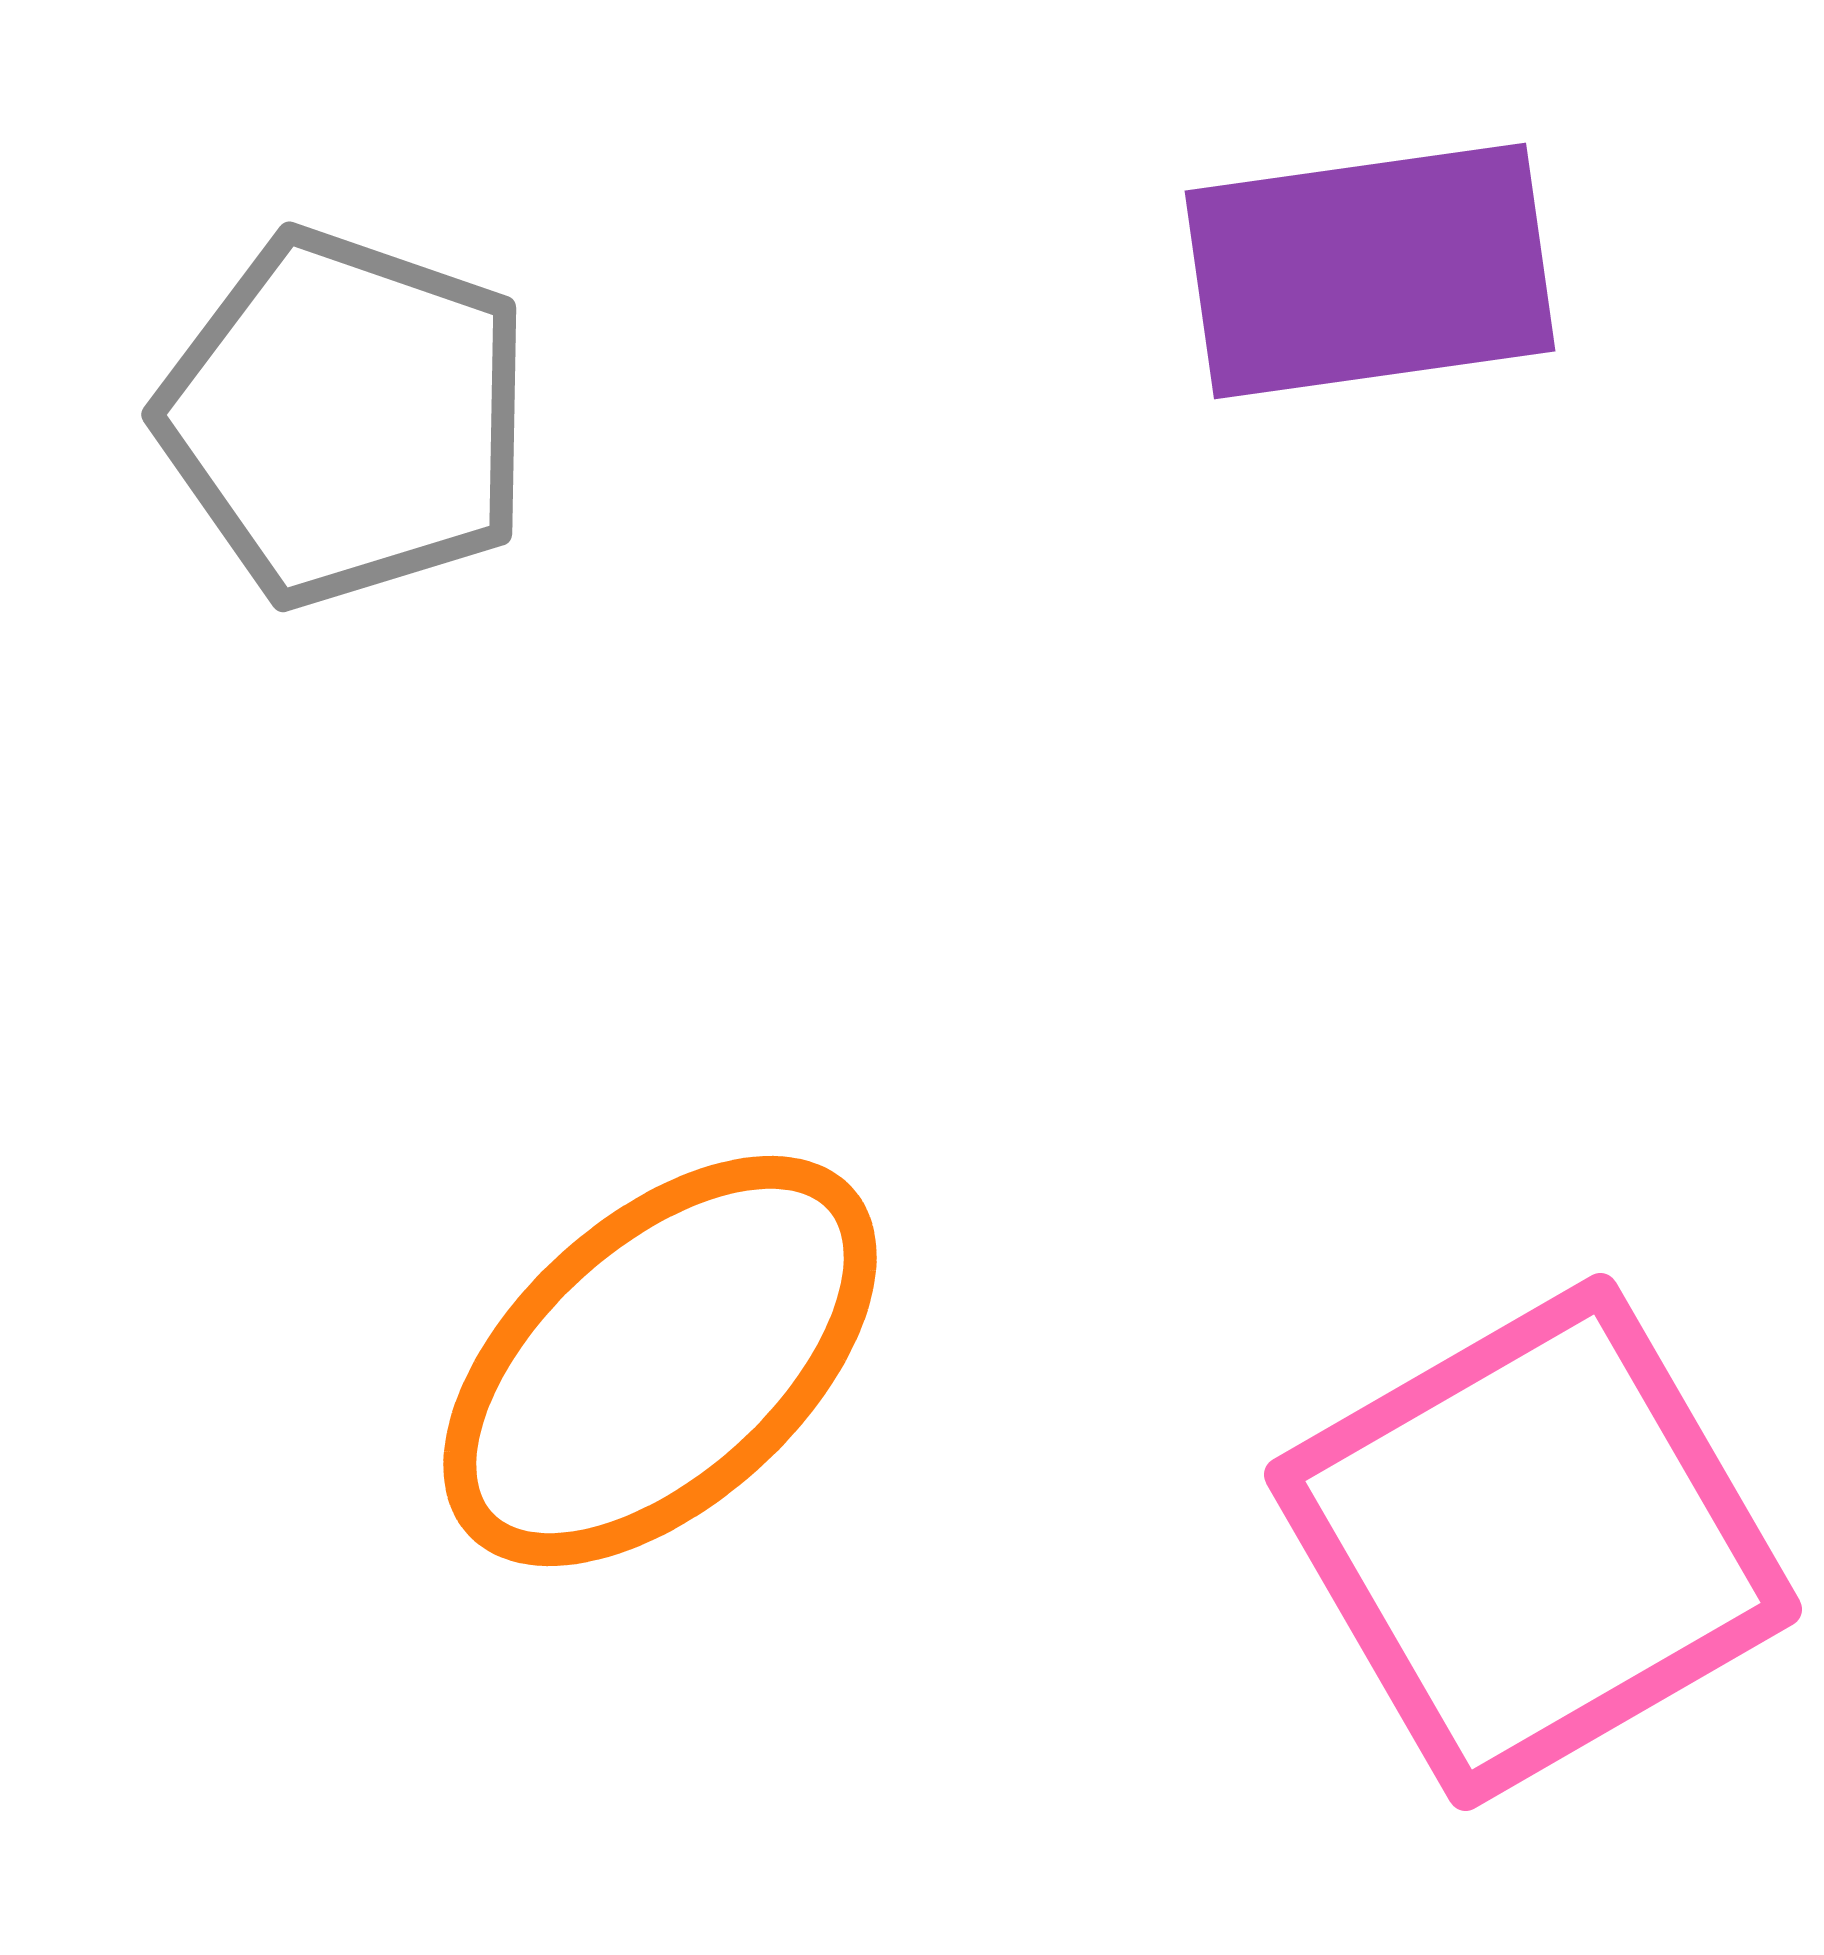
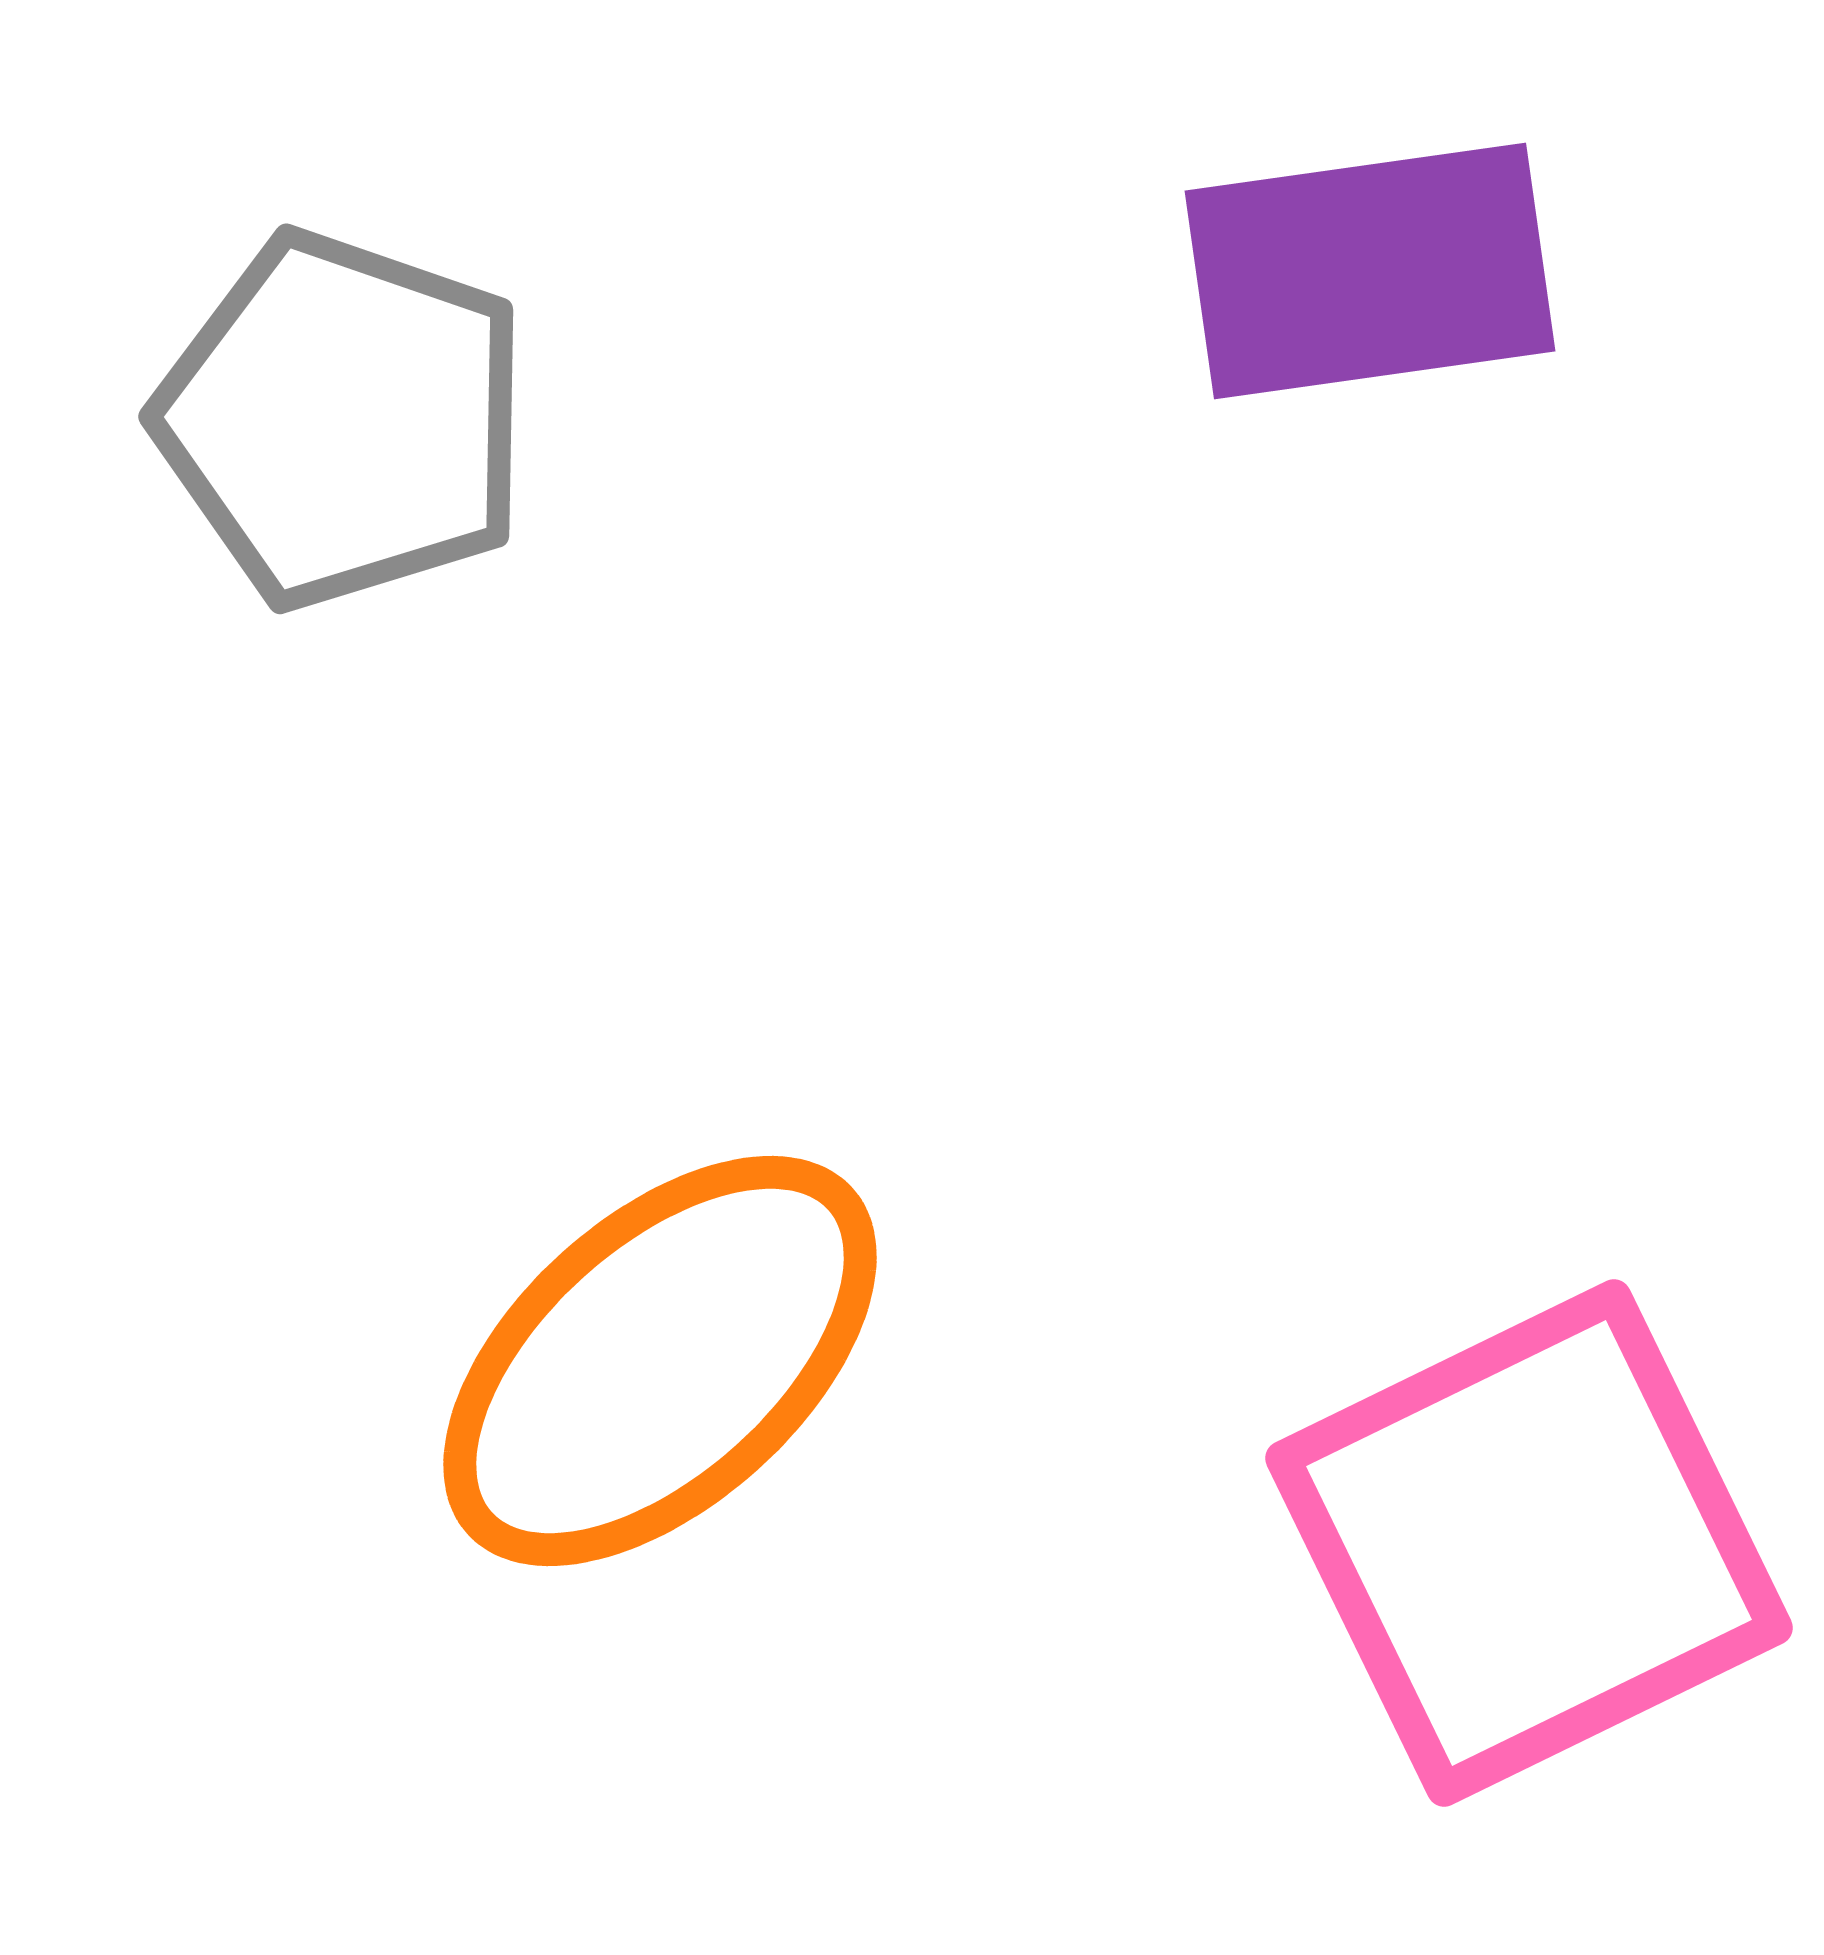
gray pentagon: moved 3 px left, 2 px down
pink square: moved 4 px left, 1 px down; rotated 4 degrees clockwise
